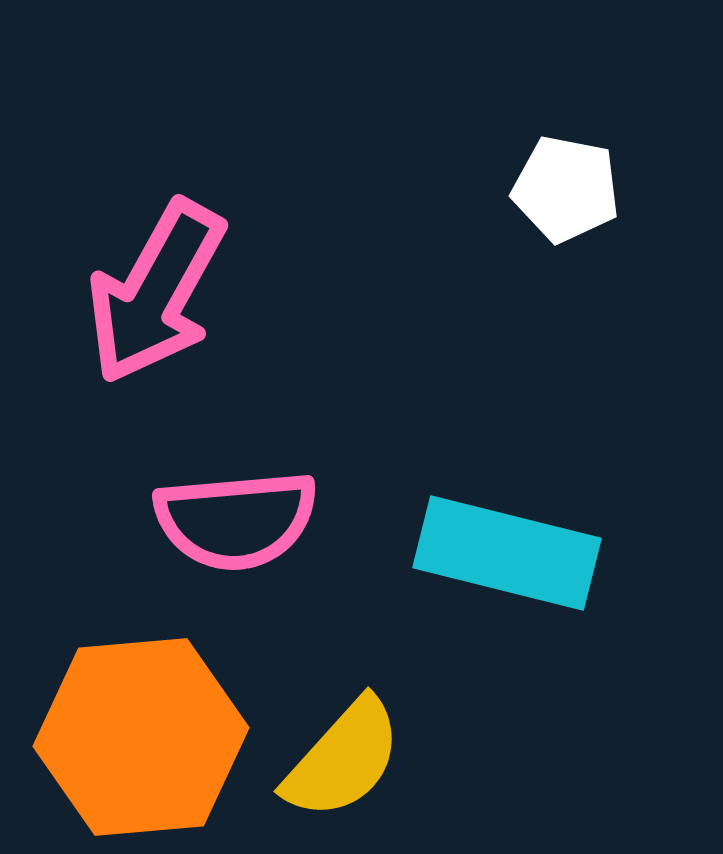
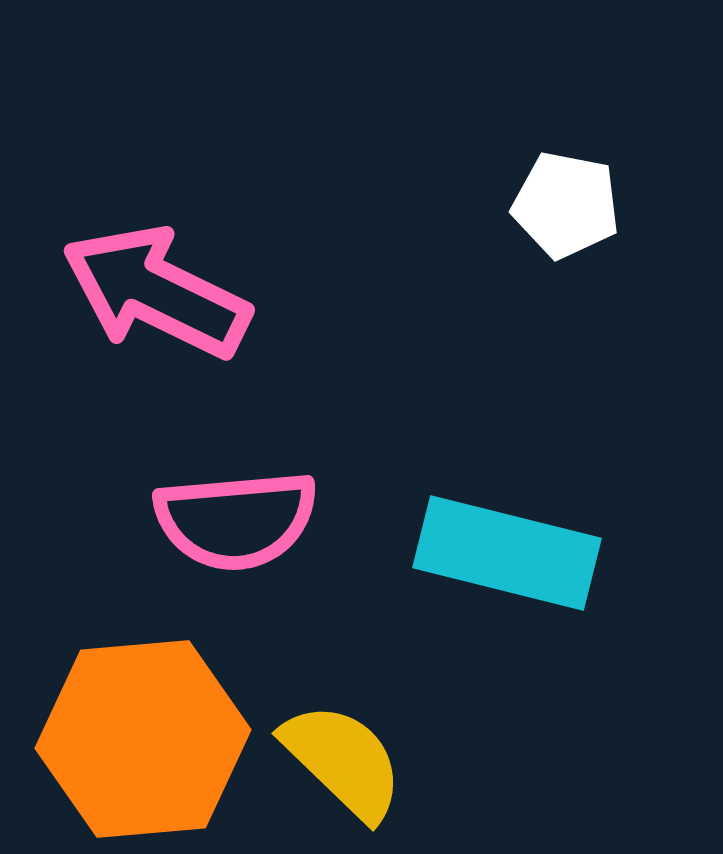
white pentagon: moved 16 px down
pink arrow: rotated 87 degrees clockwise
orange hexagon: moved 2 px right, 2 px down
yellow semicircle: moved 2 px down; rotated 88 degrees counterclockwise
